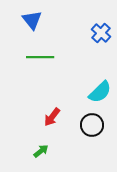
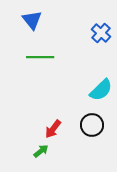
cyan semicircle: moved 1 px right, 2 px up
red arrow: moved 1 px right, 12 px down
